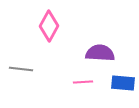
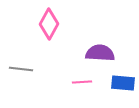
pink diamond: moved 2 px up
pink line: moved 1 px left
